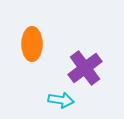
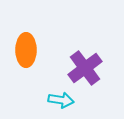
orange ellipse: moved 6 px left, 6 px down
